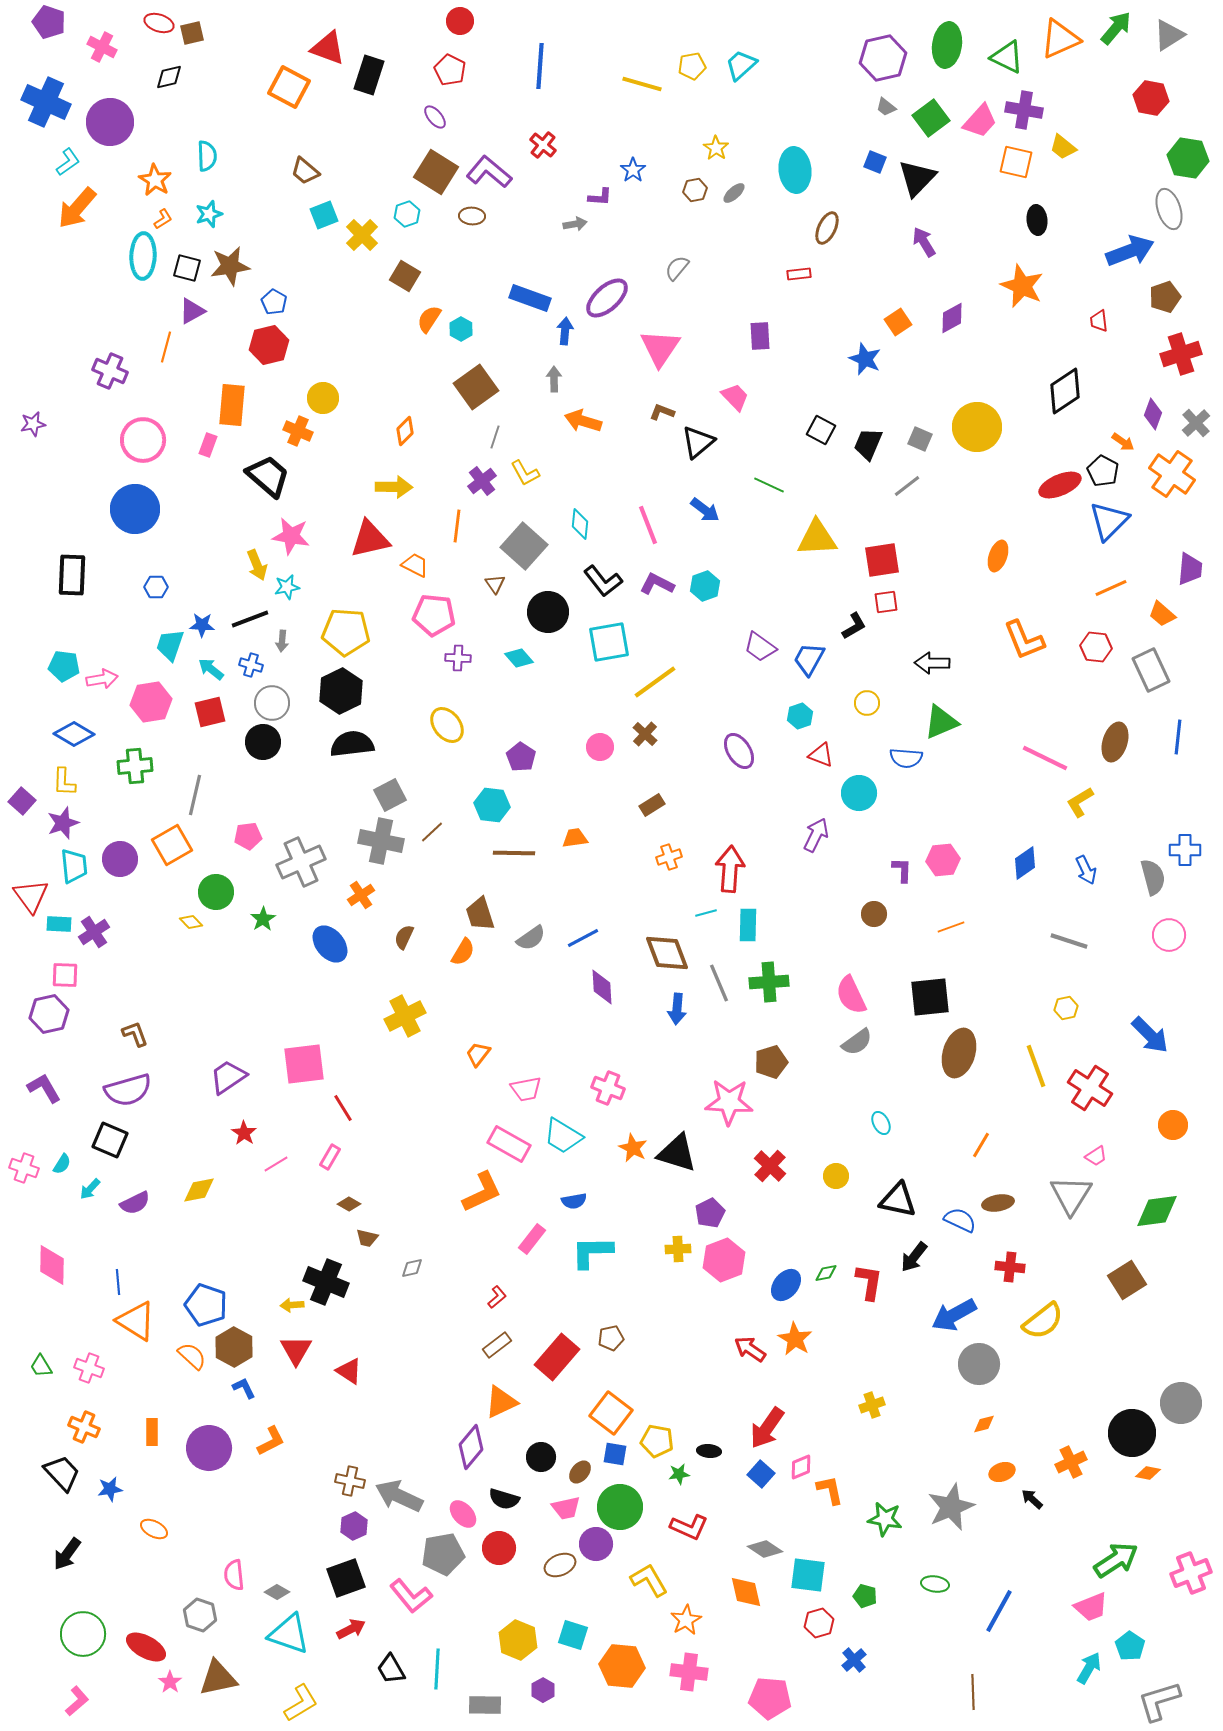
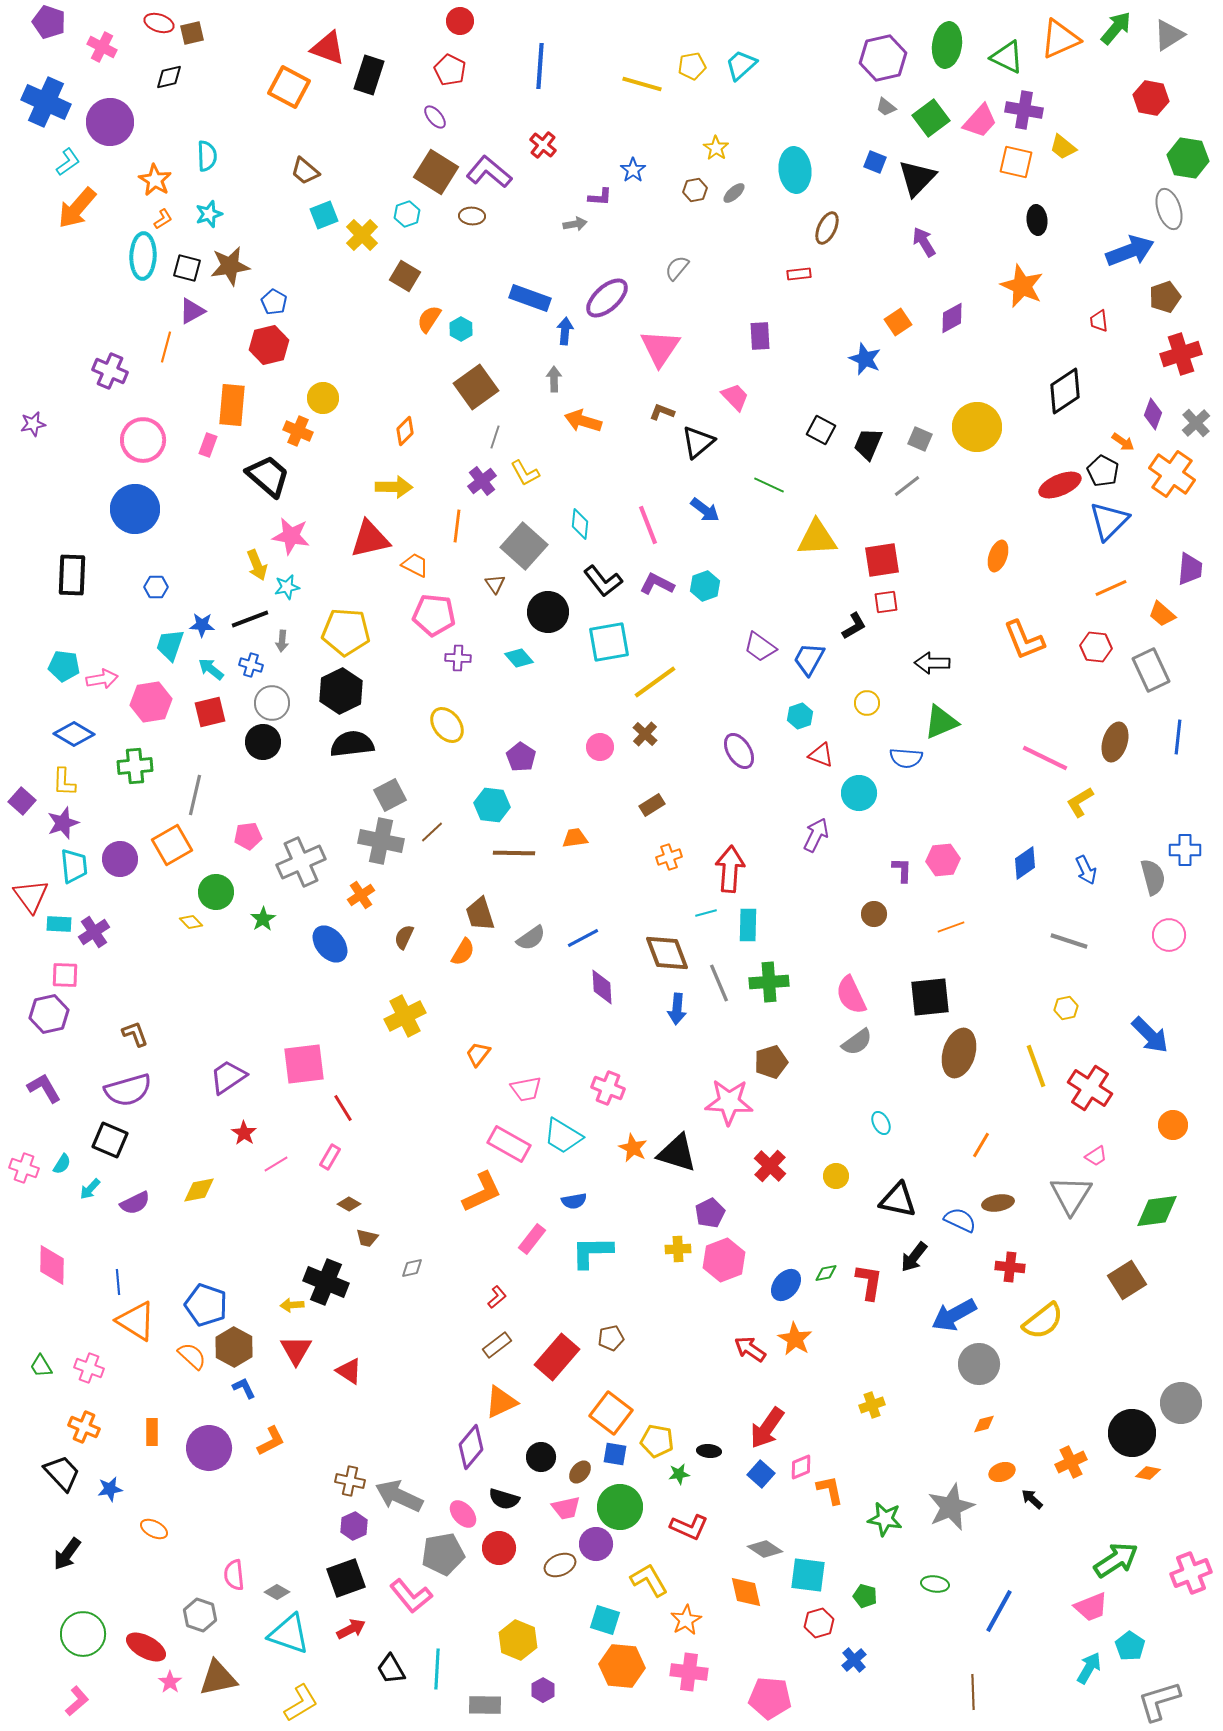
cyan square at (573, 1635): moved 32 px right, 15 px up
